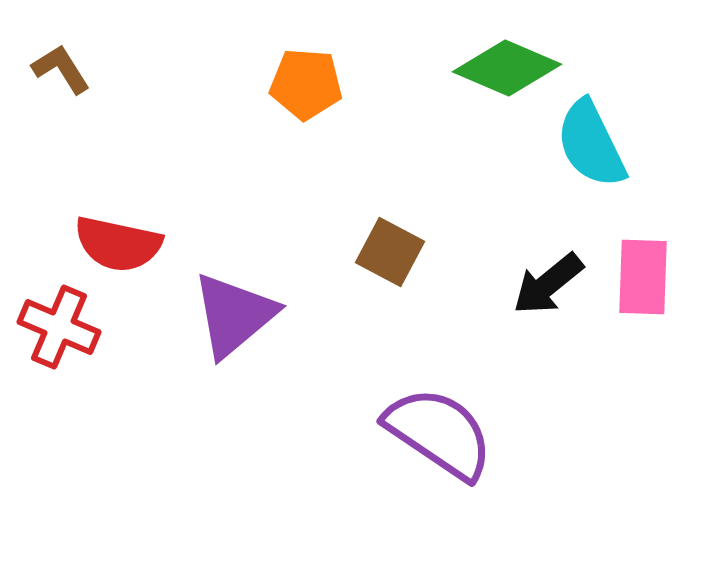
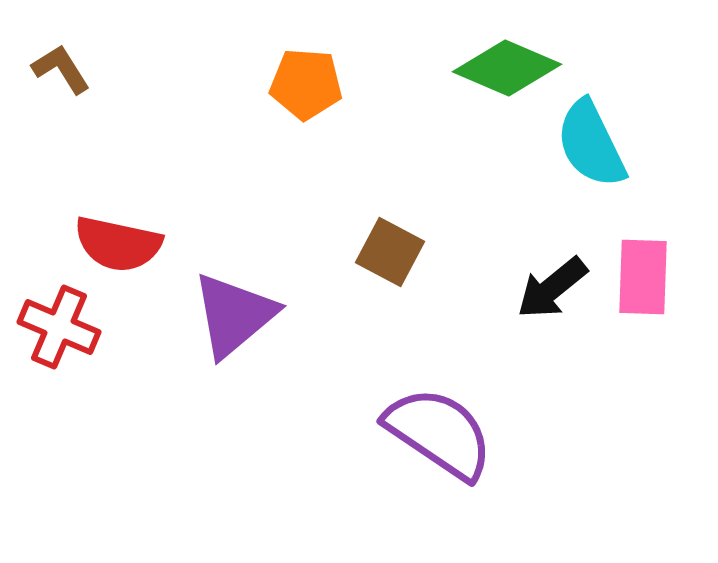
black arrow: moved 4 px right, 4 px down
